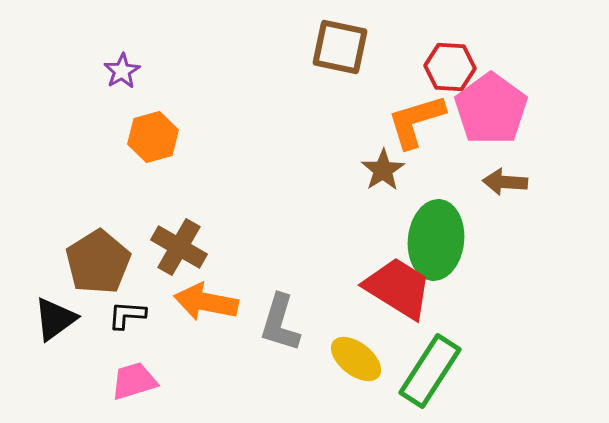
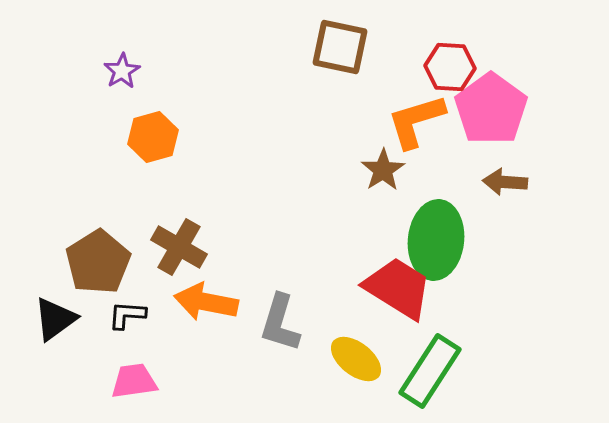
pink trapezoid: rotated 9 degrees clockwise
